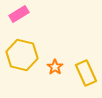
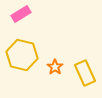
pink rectangle: moved 2 px right
yellow rectangle: moved 1 px left
